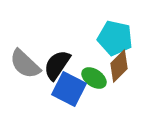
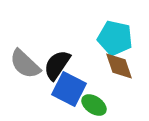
brown diamond: rotated 64 degrees counterclockwise
green ellipse: moved 27 px down
